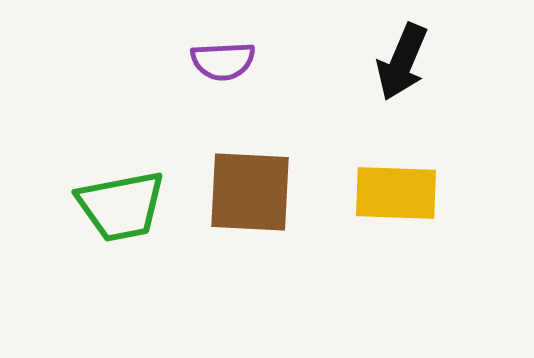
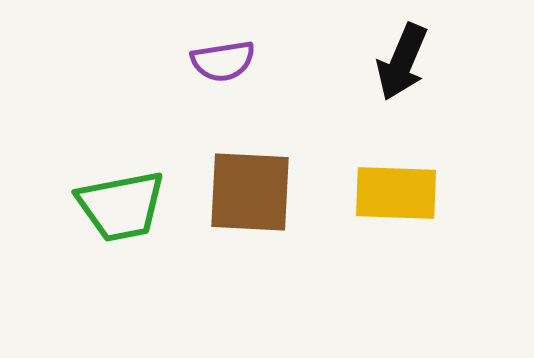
purple semicircle: rotated 6 degrees counterclockwise
